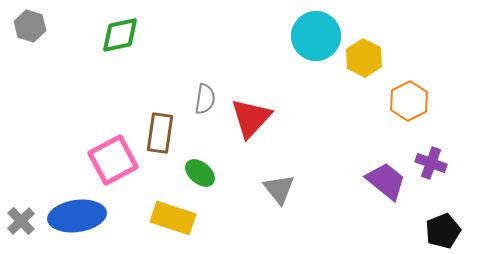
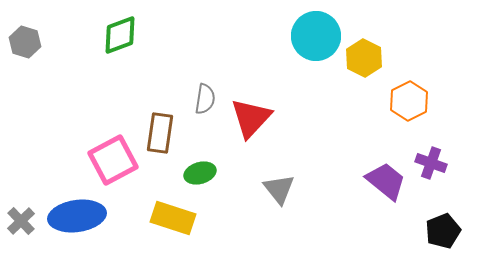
gray hexagon: moved 5 px left, 16 px down
green diamond: rotated 9 degrees counterclockwise
green ellipse: rotated 56 degrees counterclockwise
